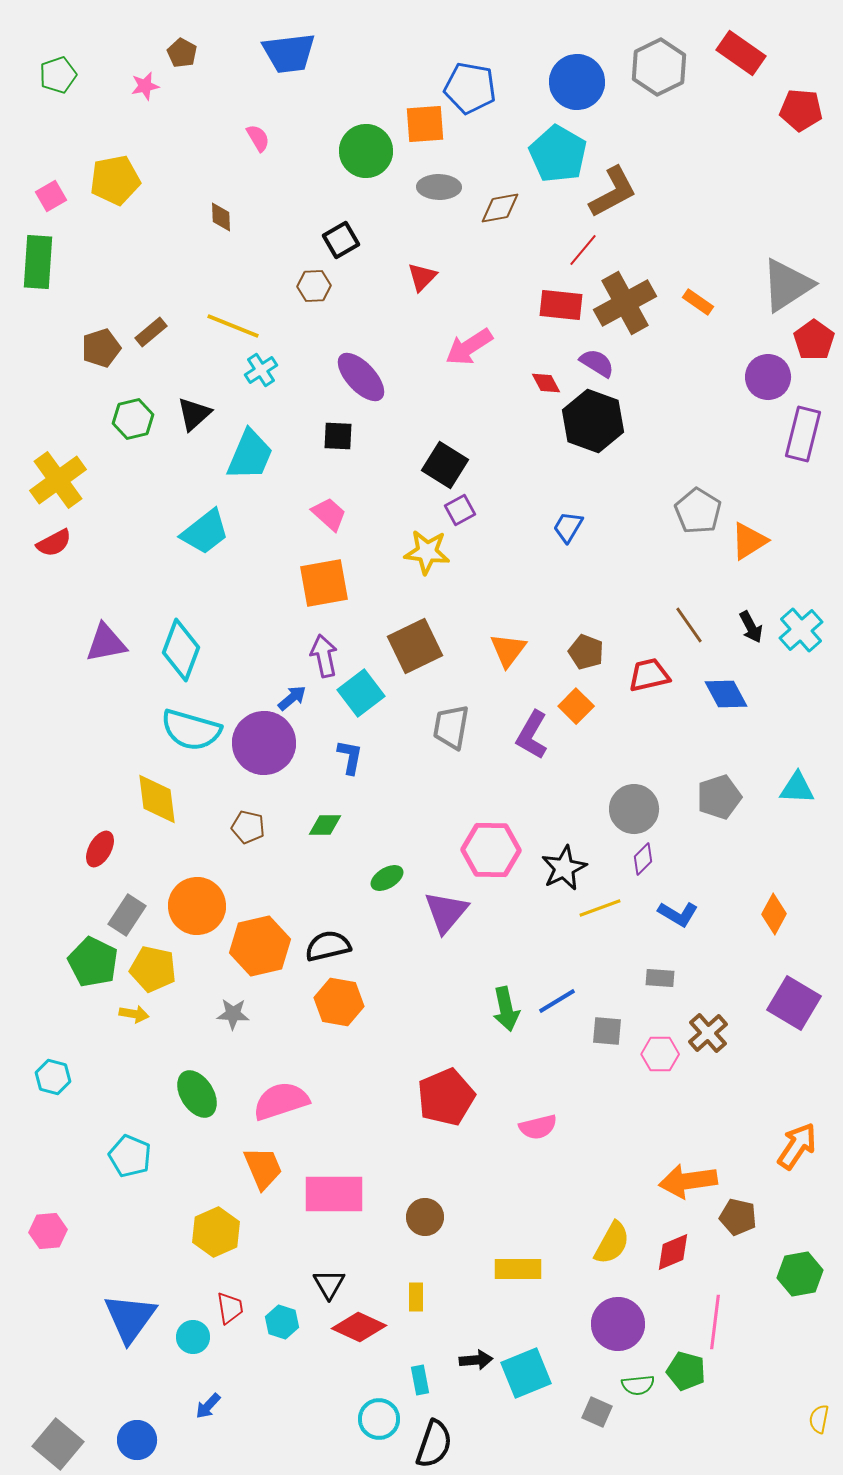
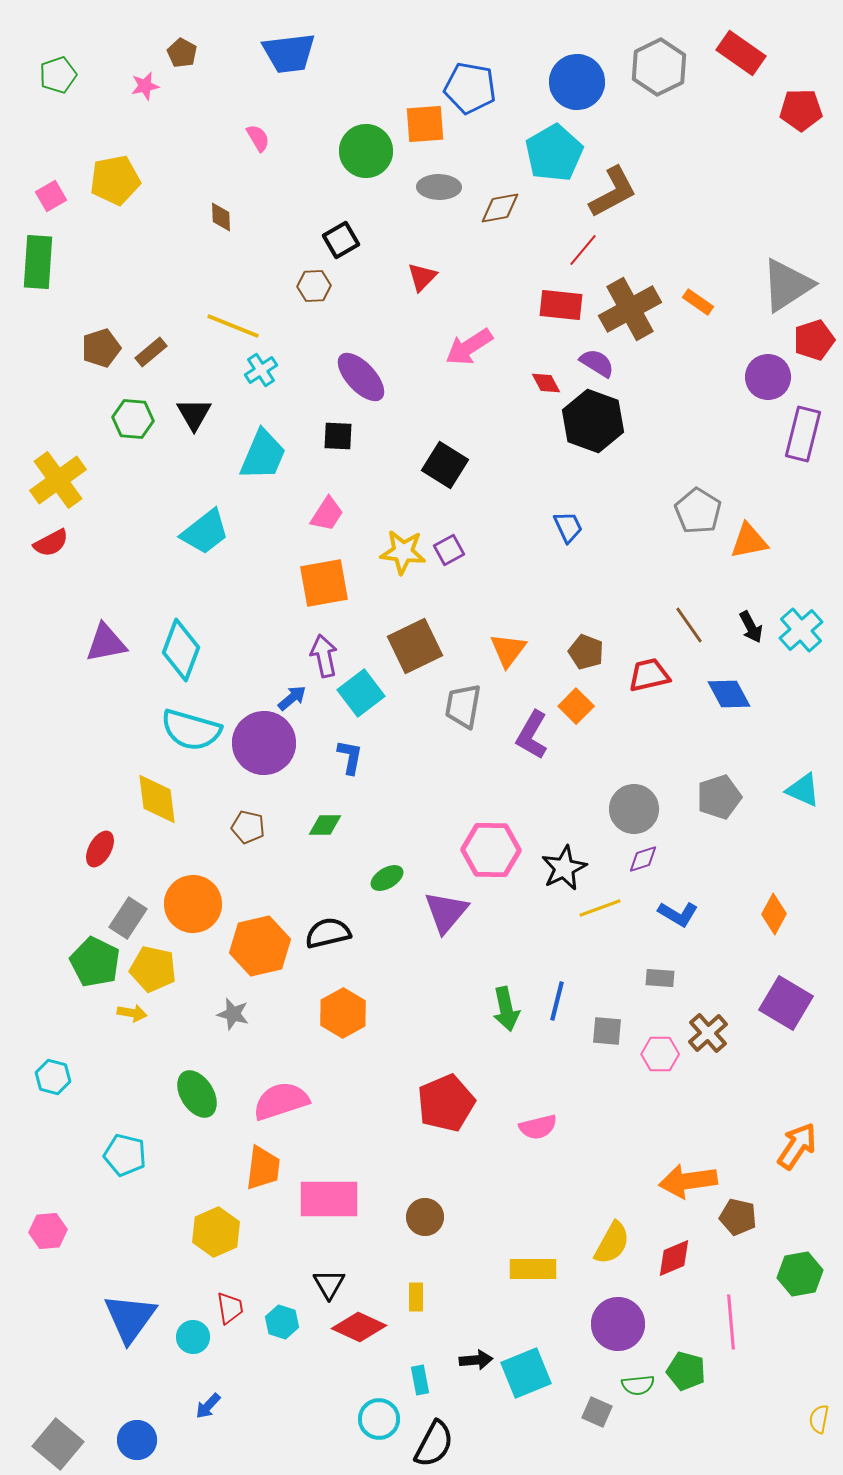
red pentagon at (801, 110): rotated 6 degrees counterclockwise
cyan pentagon at (558, 154): moved 4 px left, 1 px up; rotated 12 degrees clockwise
brown cross at (625, 303): moved 5 px right, 6 px down
brown rectangle at (151, 332): moved 20 px down
red pentagon at (814, 340): rotated 18 degrees clockwise
black triangle at (194, 414): rotated 18 degrees counterclockwise
green hexagon at (133, 419): rotated 18 degrees clockwise
cyan trapezoid at (250, 455): moved 13 px right
purple square at (460, 510): moved 11 px left, 40 px down
pink trapezoid at (329, 514): moved 2 px left; rotated 81 degrees clockwise
blue trapezoid at (568, 527): rotated 124 degrees clockwise
orange triangle at (749, 541): rotated 21 degrees clockwise
red semicircle at (54, 543): moved 3 px left
yellow star at (427, 552): moved 24 px left
blue diamond at (726, 694): moved 3 px right
gray trapezoid at (451, 727): moved 12 px right, 21 px up
cyan triangle at (797, 788): moved 6 px right, 2 px down; rotated 21 degrees clockwise
purple diamond at (643, 859): rotated 28 degrees clockwise
orange circle at (197, 906): moved 4 px left, 2 px up
gray rectangle at (127, 915): moved 1 px right, 3 px down
black semicircle at (328, 946): moved 13 px up
green pentagon at (93, 962): moved 2 px right
blue line at (557, 1001): rotated 45 degrees counterclockwise
orange hexagon at (339, 1002): moved 4 px right, 11 px down; rotated 21 degrees clockwise
purple square at (794, 1003): moved 8 px left
yellow arrow at (134, 1014): moved 2 px left, 1 px up
gray star at (233, 1014): rotated 12 degrees clockwise
red pentagon at (446, 1097): moved 6 px down
cyan pentagon at (130, 1156): moved 5 px left, 1 px up; rotated 9 degrees counterclockwise
orange trapezoid at (263, 1168): rotated 30 degrees clockwise
pink rectangle at (334, 1194): moved 5 px left, 5 px down
red diamond at (673, 1252): moved 1 px right, 6 px down
yellow rectangle at (518, 1269): moved 15 px right
pink line at (715, 1322): moved 16 px right; rotated 12 degrees counterclockwise
black semicircle at (434, 1444): rotated 9 degrees clockwise
